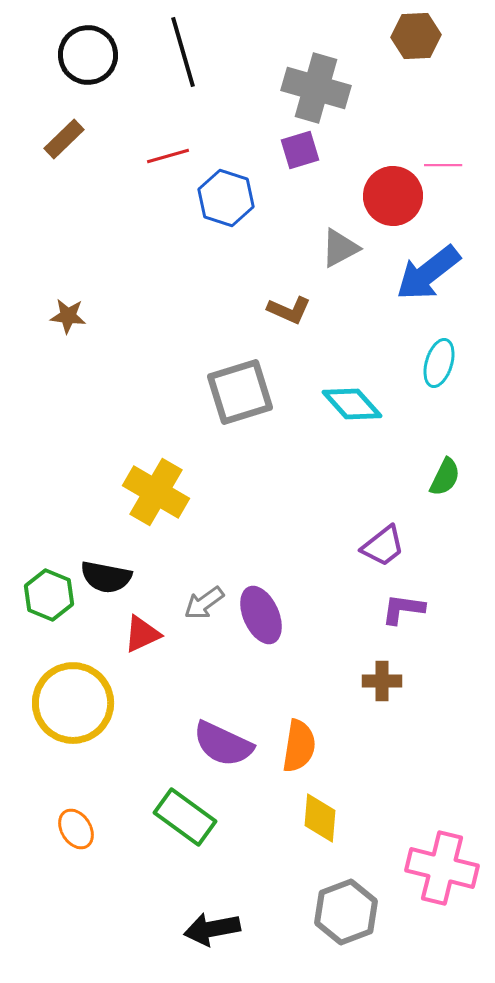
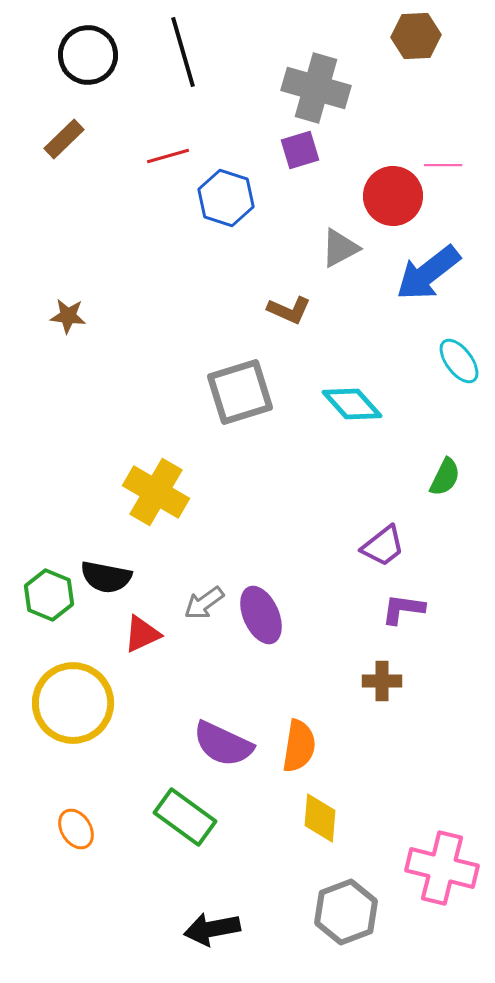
cyan ellipse: moved 20 px right, 2 px up; rotated 54 degrees counterclockwise
